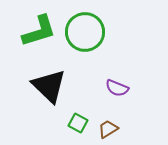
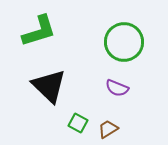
green circle: moved 39 px right, 10 px down
